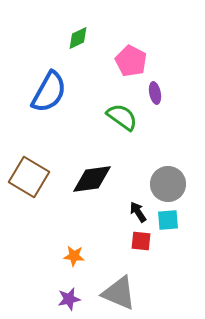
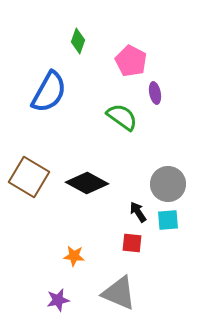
green diamond: moved 3 px down; rotated 45 degrees counterclockwise
black diamond: moved 5 px left, 4 px down; rotated 36 degrees clockwise
red square: moved 9 px left, 2 px down
purple star: moved 11 px left, 1 px down
